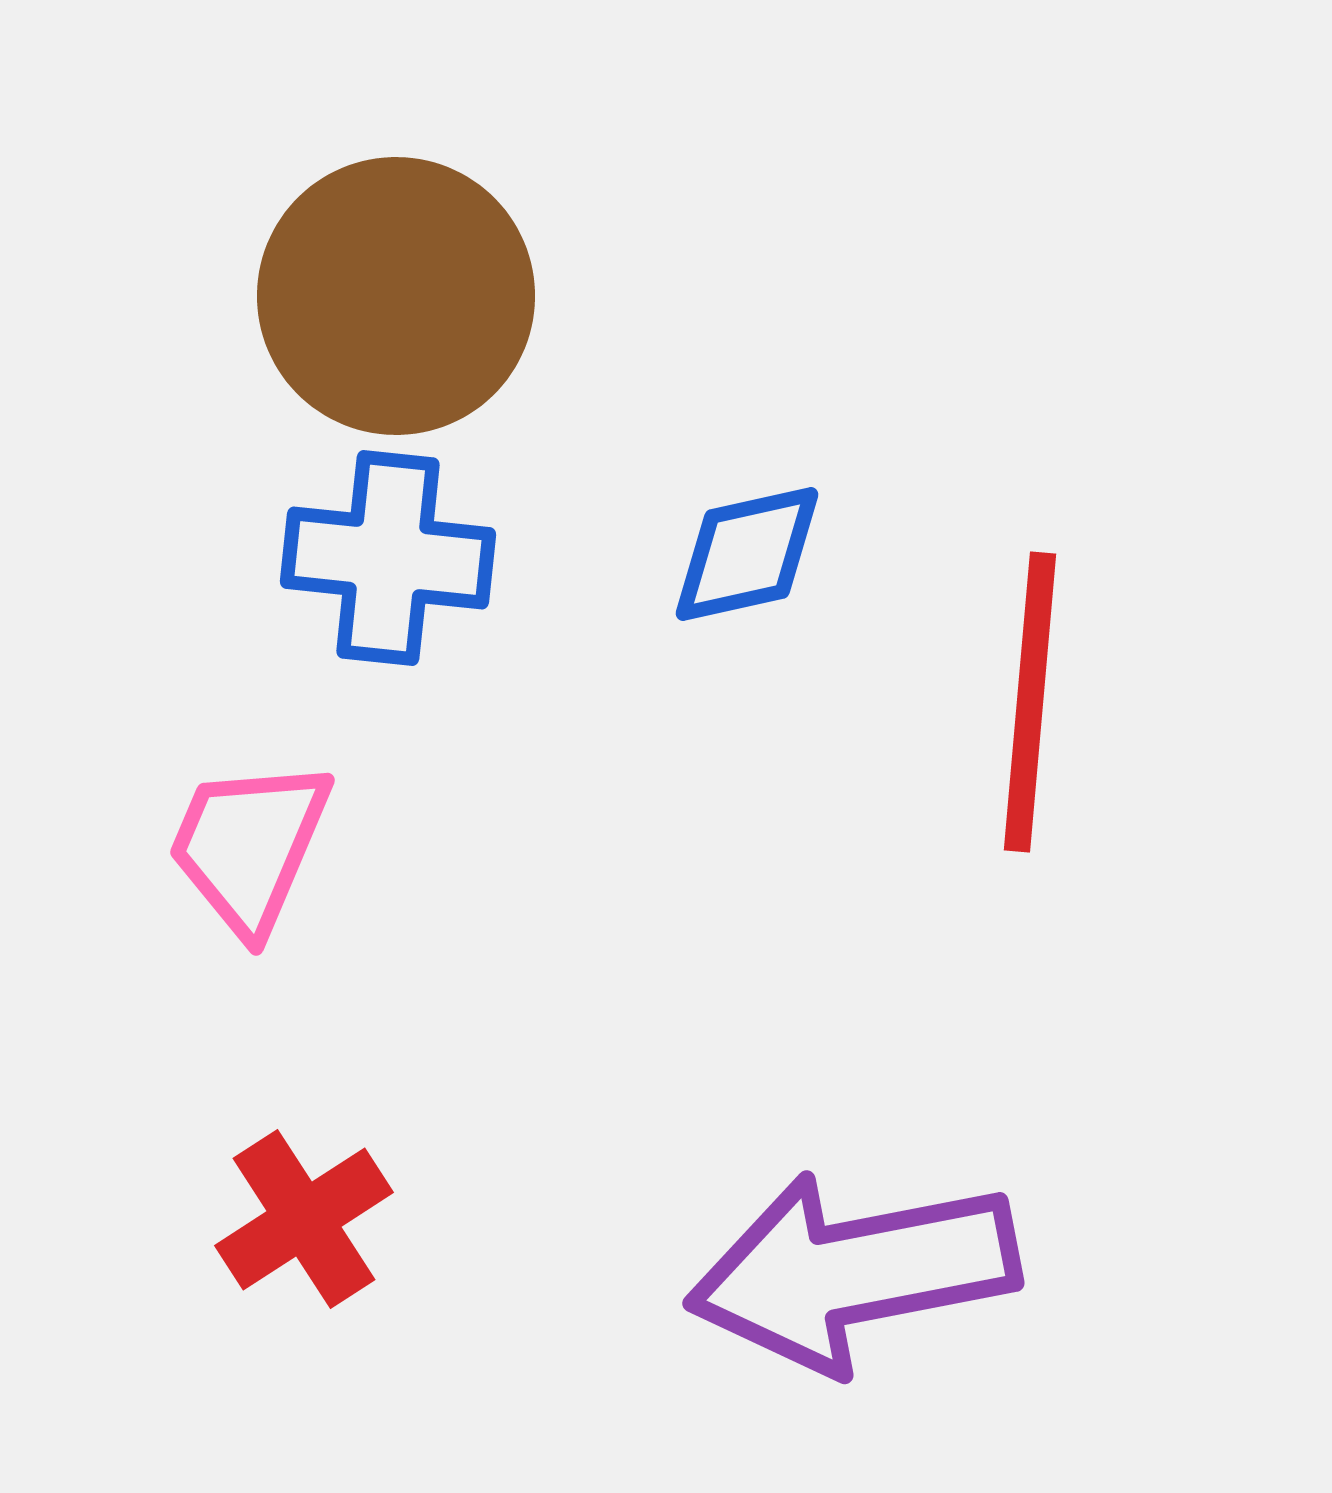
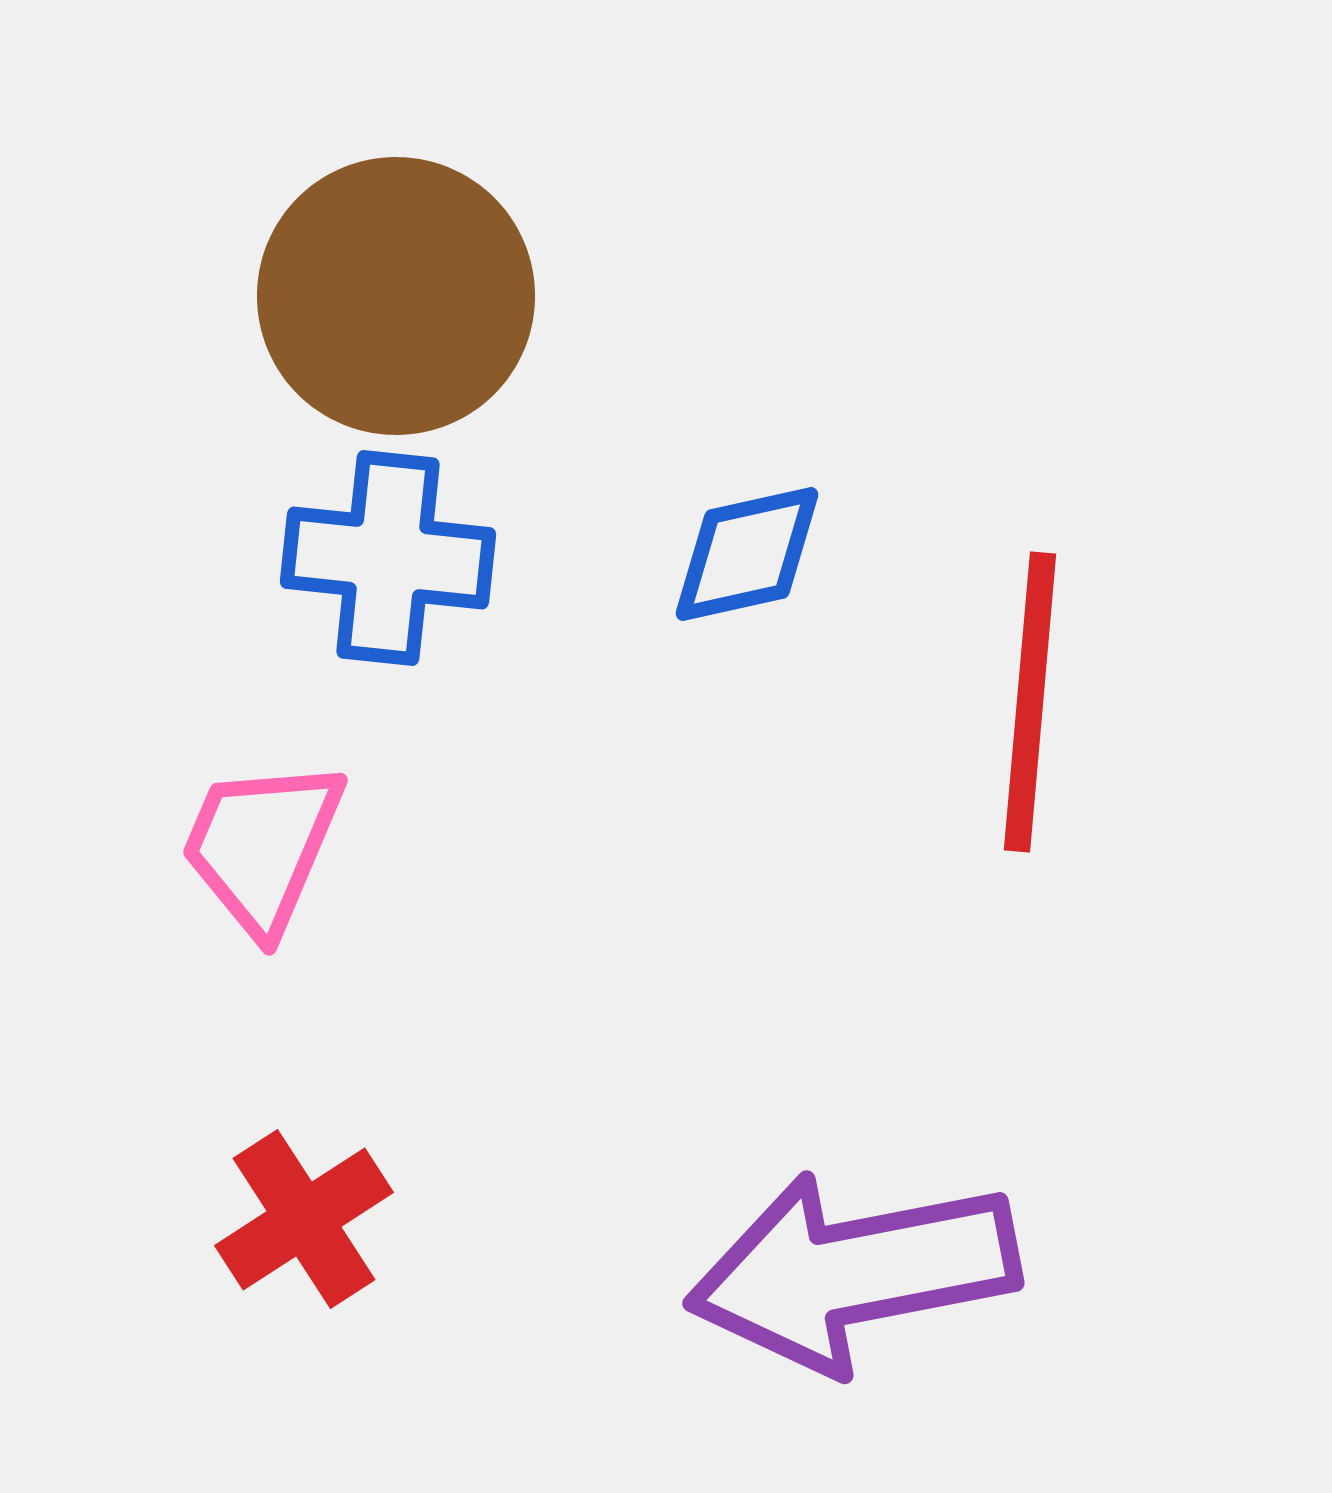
pink trapezoid: moved 13 px right
